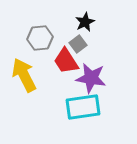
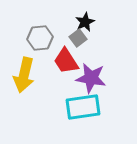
gray square: moved 6 px up
yellow arrow: rotated 140 degrees counterclockwise
